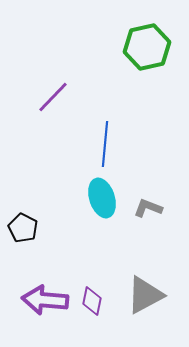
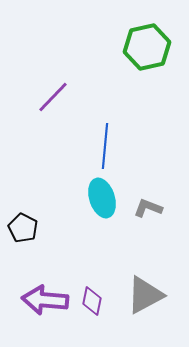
blue line: moved 2 px down
